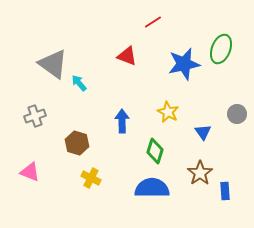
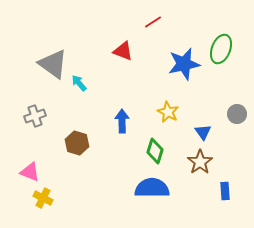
red triangle: moved 4 px left, 5 px up
brown star: moved 11 px up
yellow cross: moved 48 px left, 20 px down
